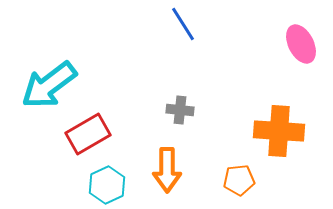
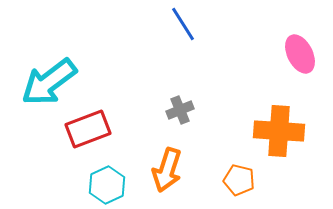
pink ellipse: moved 1 px left, 10 px down
cyan arrow: moved 3 px up
gray cross: rotated 28 degrees counterclockwise
red rectangle: moved 5 px up; rotated 9 degrees clockwise
orange arrow: rotated 18 degrees clockwise
orange pentagon: rotated 20 degrees clockwise
